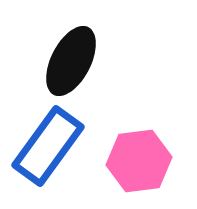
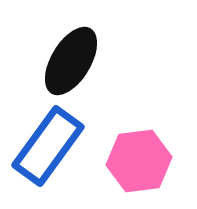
black ellipse: rotated 4 degrees clockwise
